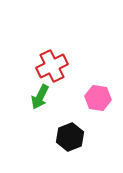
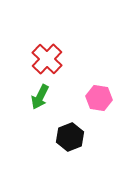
red cross: moved 5 px left, 7 px up; rotated 20 degrees counterclockwise
pink hexagon: moved 1 px right
